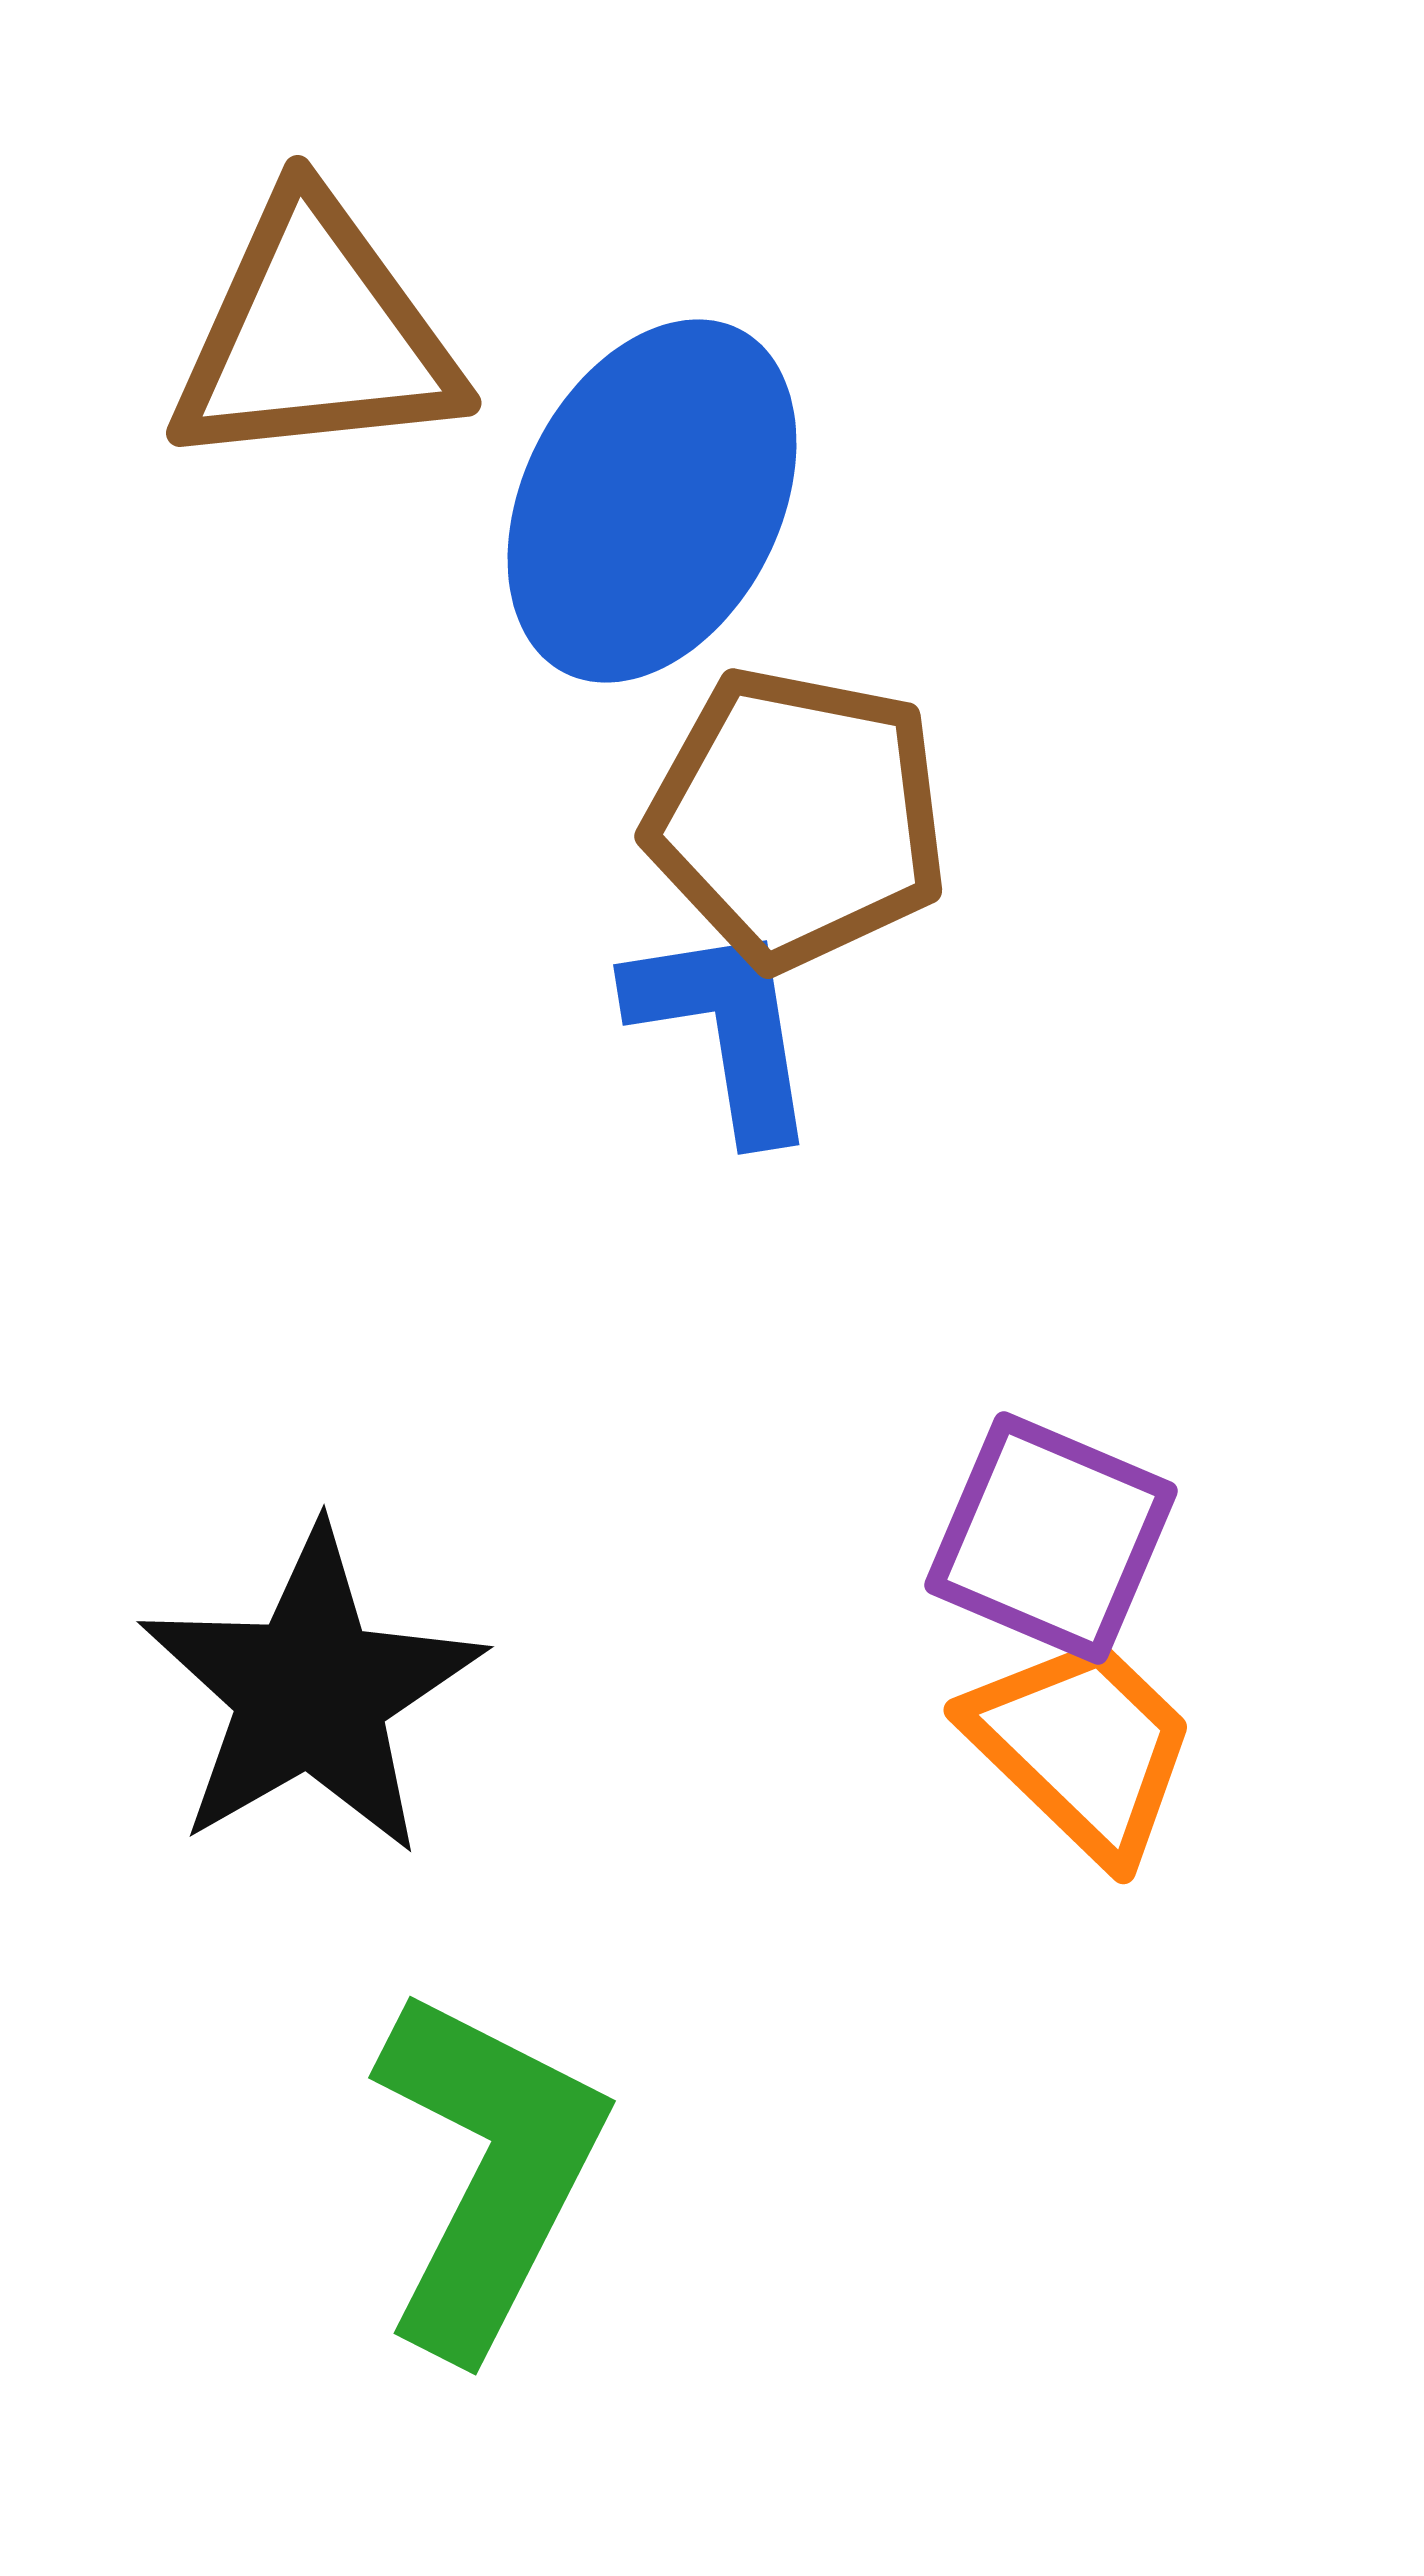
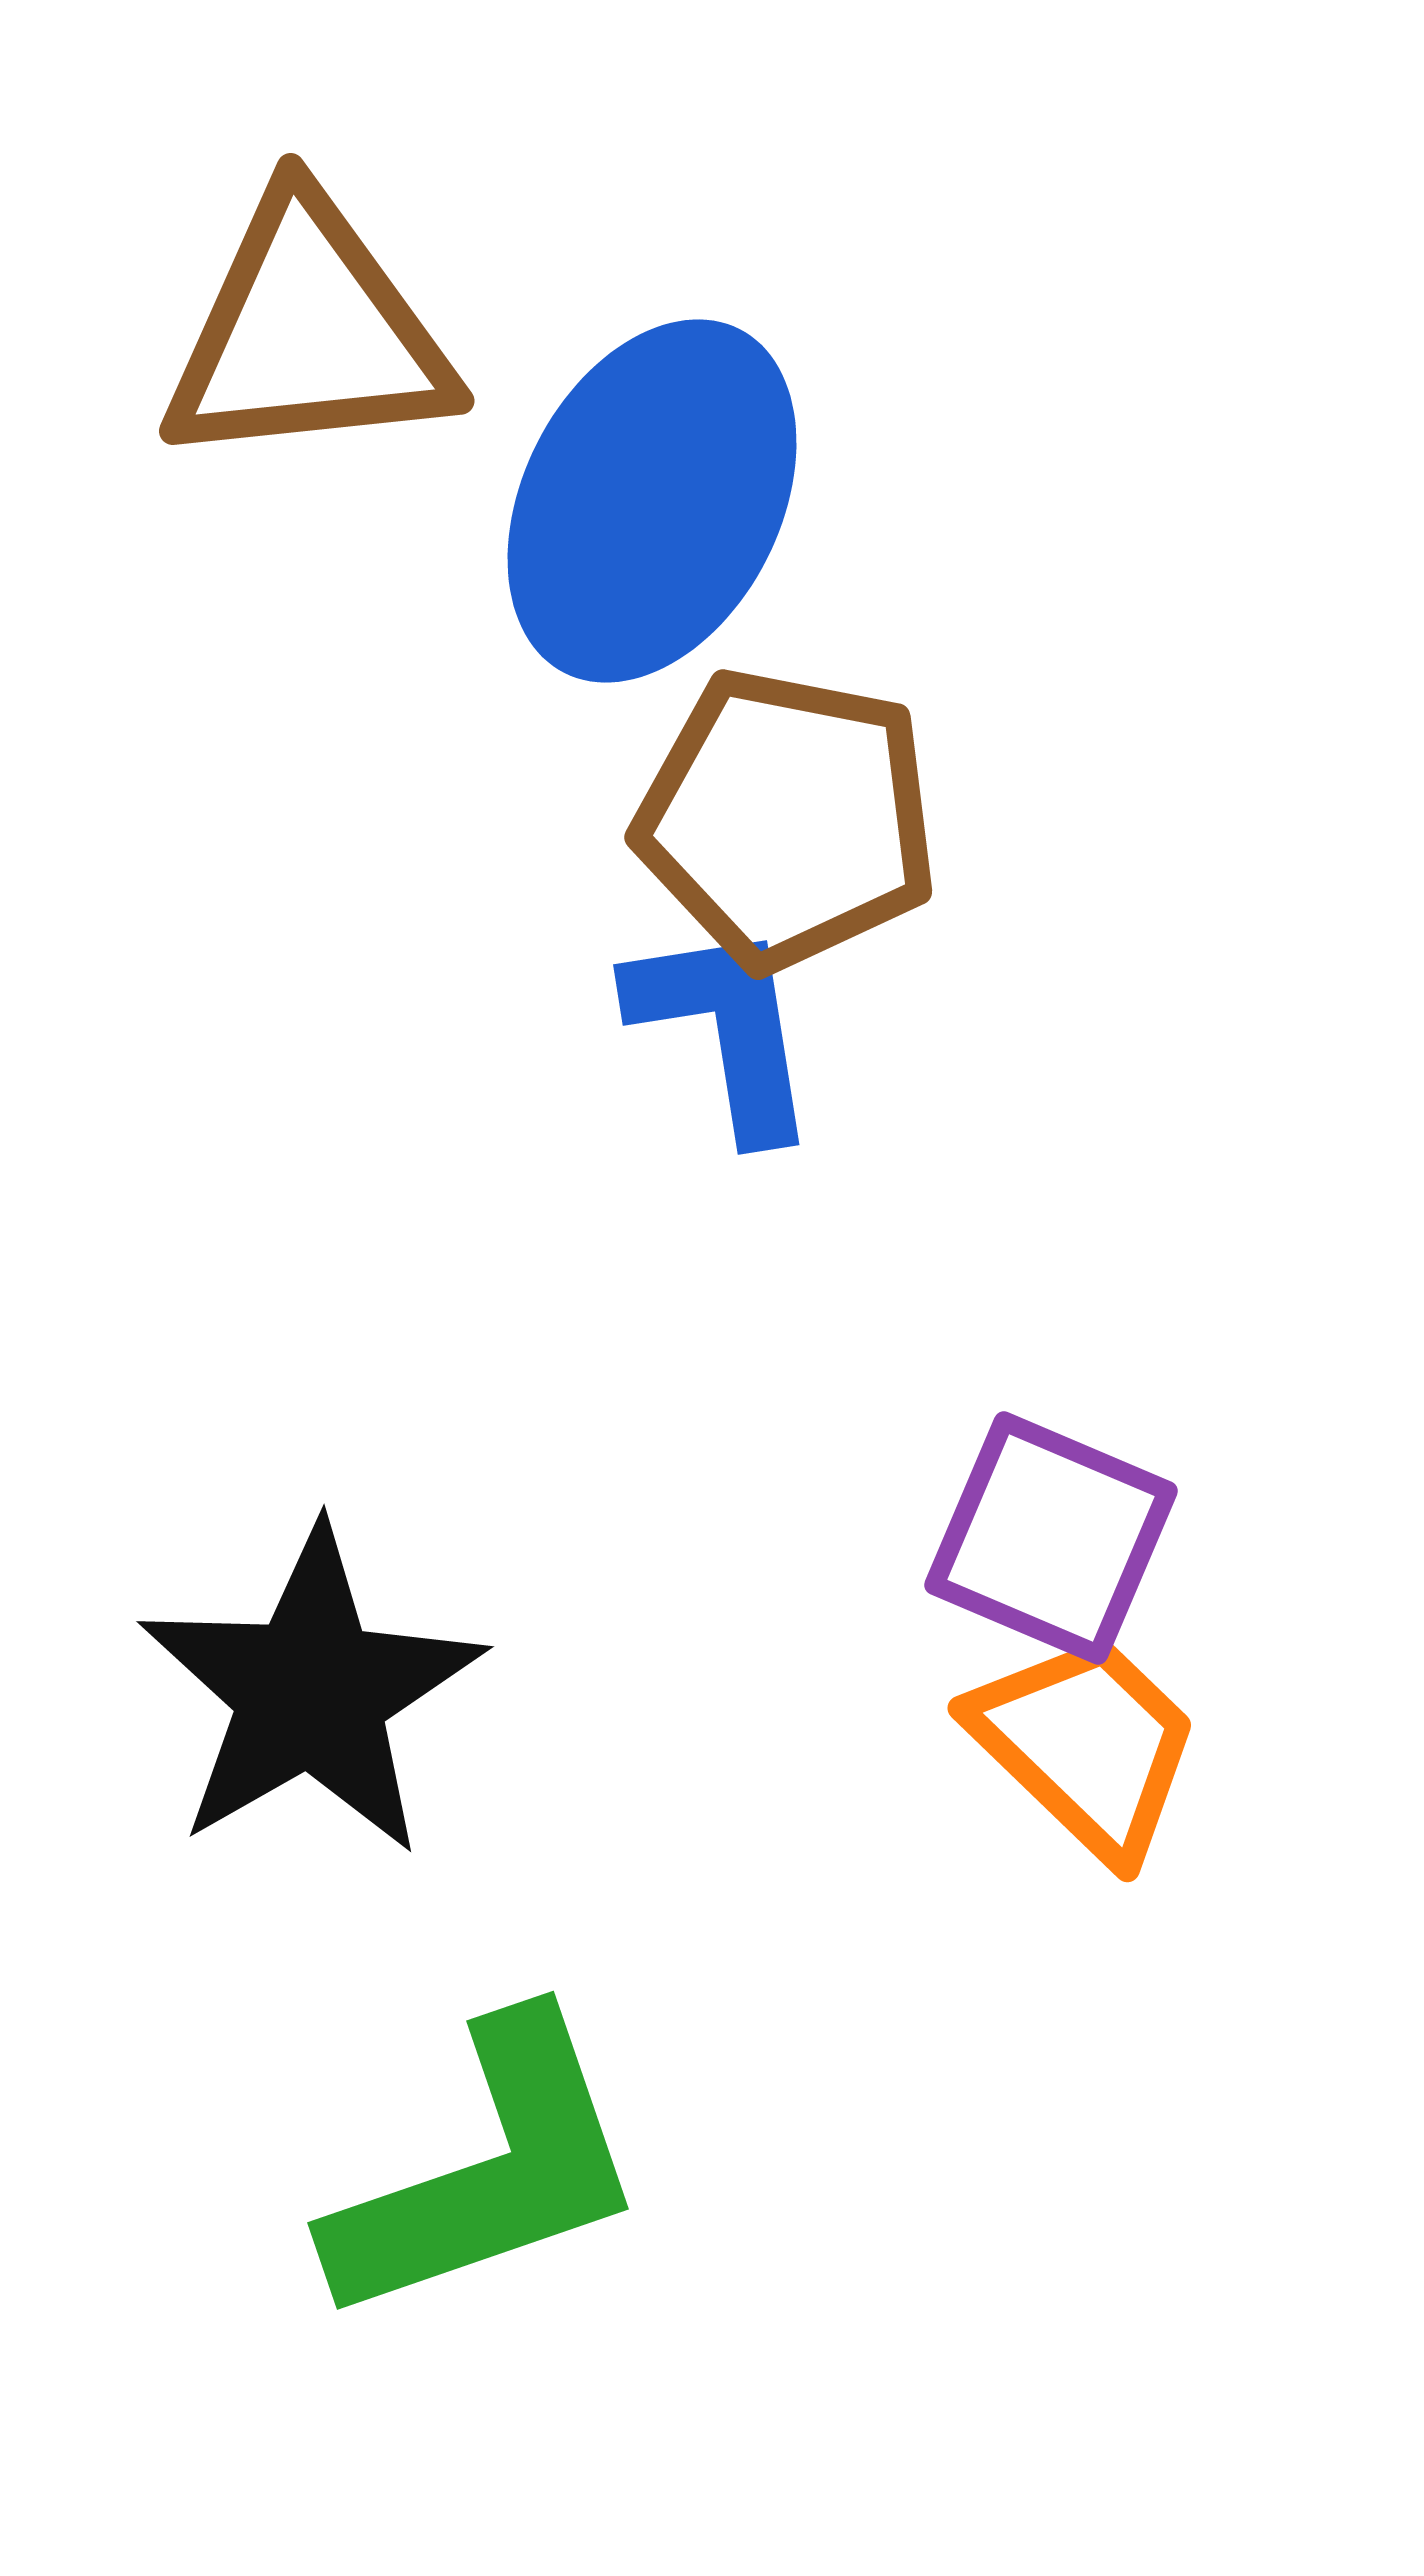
brown triangle: moved 7 px left, 2 px up
brown pentagon: moved 10 px left, 1 px down
orange trapezoid: moved 4 px right, 2 px up
green L-shape: rotated 44 degrees clockwise
